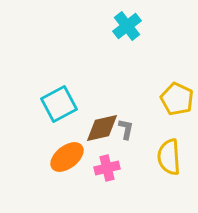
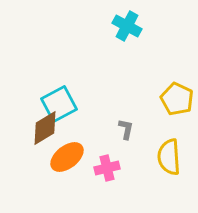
cyan cross: rotated 24 degrees counterclockwise
brown diamond: moved 57 px left; rotated 18 degrees counterclockwise
